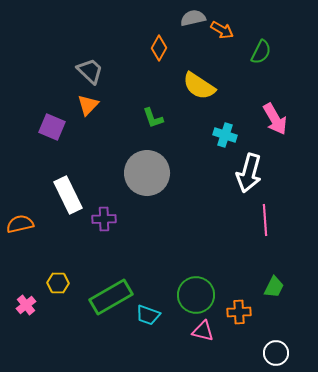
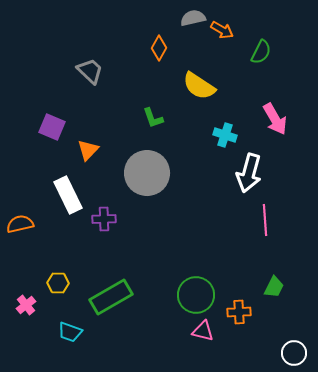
orange triangle: moved 45 px down
cyan trapezoid: moved 78 px left, 17 px down
white circle: moved 18 px right
